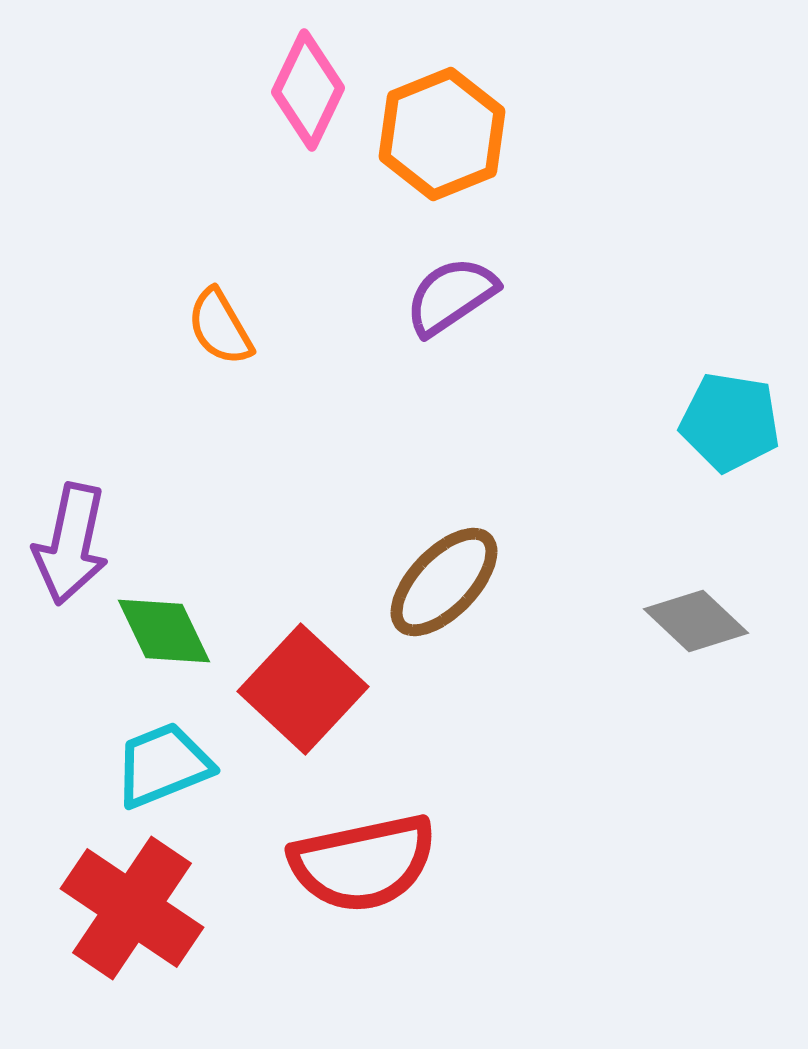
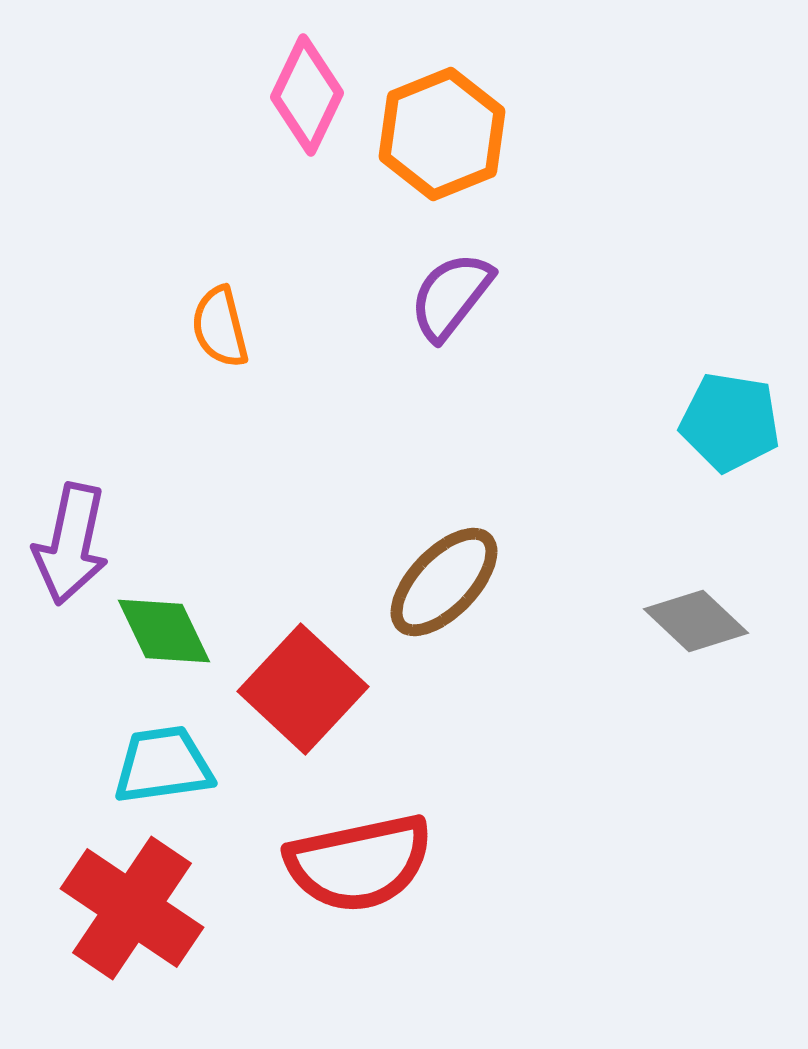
pink diamond: moved 1 px left, 5 px down
purple semicircle: rotated 18 degrees counterclockwise
orange semicircle: rotated 16 degrees clockwise
cyan trapezoid: rotated 14 degrees clockwise
red semicircle: moved 4 px left
